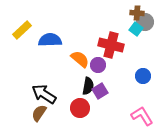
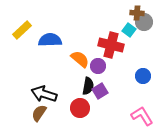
gray circle: moved 1 px left
cyan square: moved 7 px left, 1 px down
purple circle: moved 1 px down
black arrow: rotated 15 degrees counterclockwise
